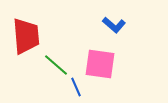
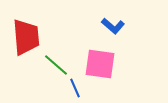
blue L-shape: moved 1 px left, 1 px down
red trapezoid: moved 1 px down
blue line: moved 1 px left, 1 px down
